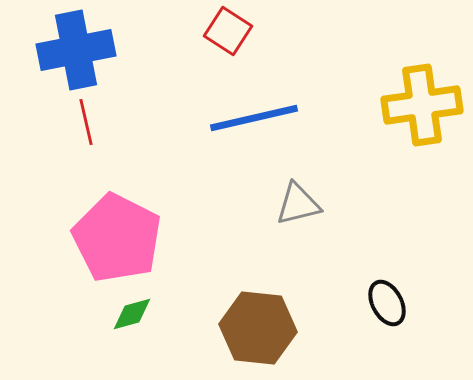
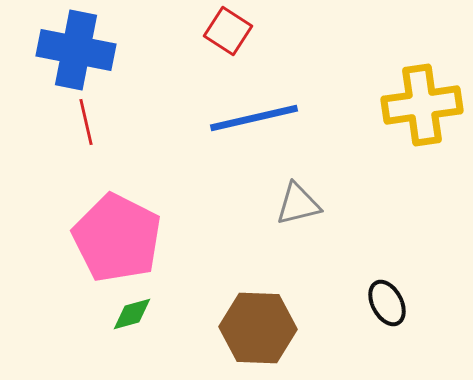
blue cross: rotated 22 degrees clockwise
brown hexagon: rotated 4 degrees counterclockwise
